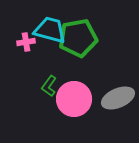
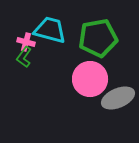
green pentagon: moved 20 px right
pink cross: rotated 24 degrees clockwise
green L-shape: moved 25 px left, 29 px up
pink circle: moved 16 px right, 20 px up
